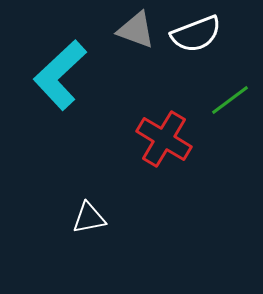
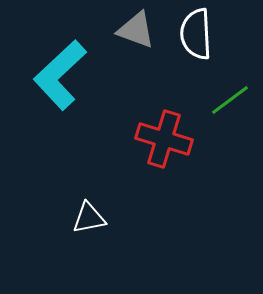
white semicircle: rotated 108 degrees clockwise
red cross: rotated 14 degrees counterclockwise
